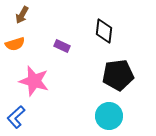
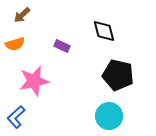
brown arrow: rotated 18 degrees clockwise
black diamond: rotated 20 degrees counterclockwise
black pentagon: rotated 20 degrees clockwise
pink star: rotated 28 degrees counterclockwise
